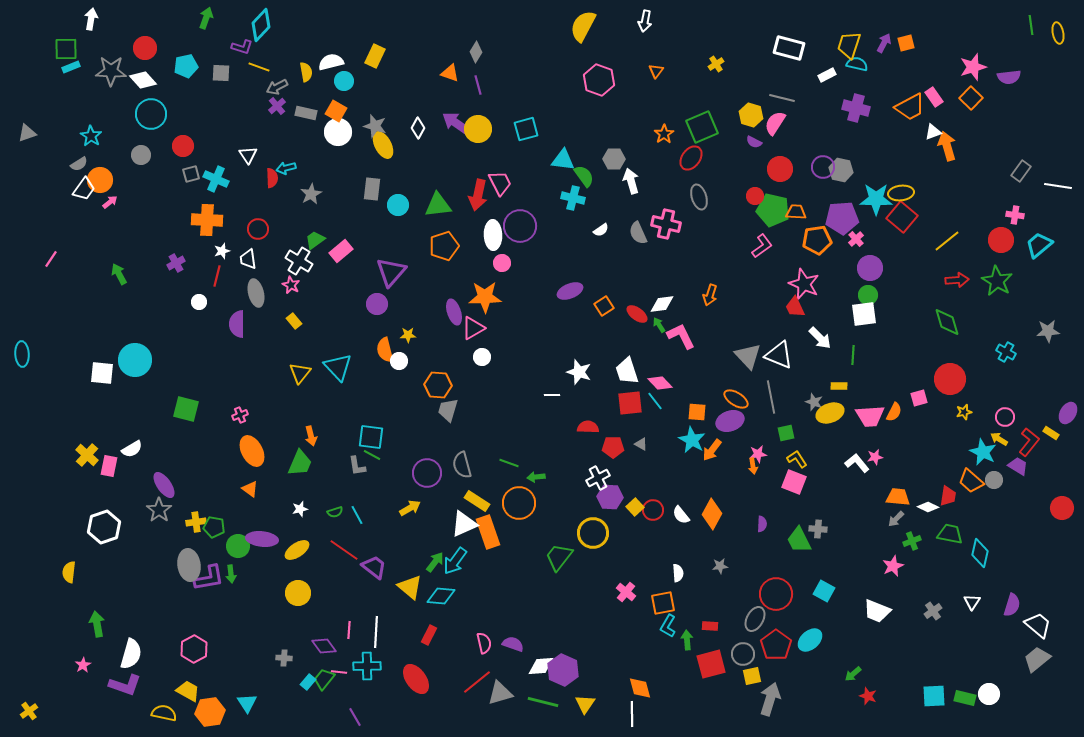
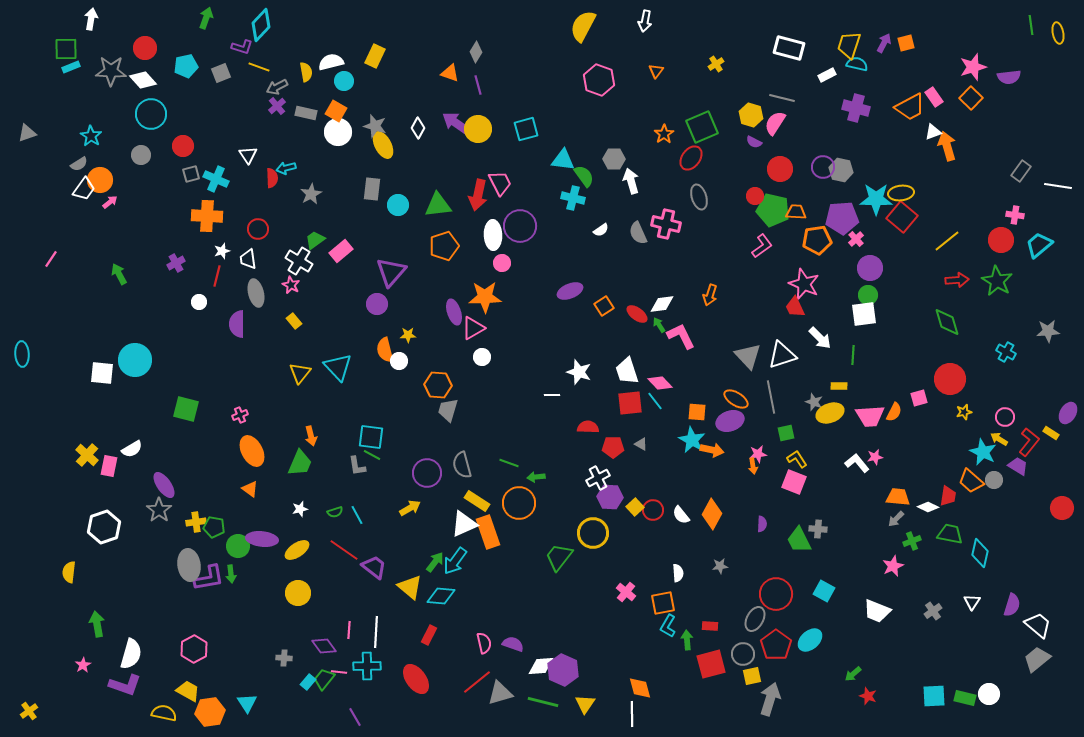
gray square at (221, 73): rotated 24 degrees counterclockwise
orange cross at (207, 220): moved 4 px up
white triangle at (779, 355): moved 3 px right; rotated 40 degrees counterclockwise
orange arrow at (712, 450): rotated 115 degrees counterclockwise
